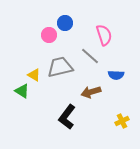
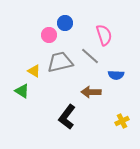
gray trapezoid: moved 5 px up
yellow triangle: moved 4 px up
brown arrow: rotated 18 degrees clockwise
